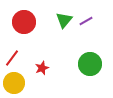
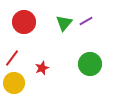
green triangle: moved 3 px down
